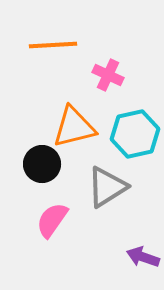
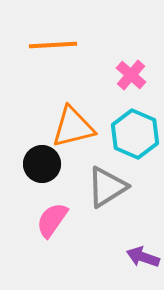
pink cross: moved 23 px right; rotated 16 degrees clockwise
orange triangle: moved 1 px left
cyan hexagon: rotated 24 degrees counterclockwise
